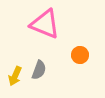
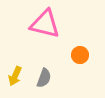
pink triangle: rotated 8 degrees counterclockwise
gray semicircle: moved 5 px right, 8 px down
